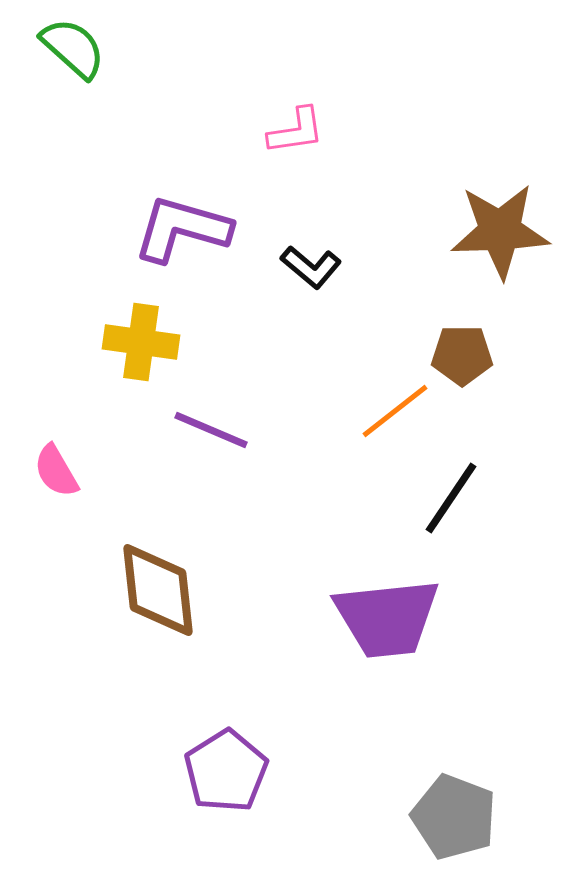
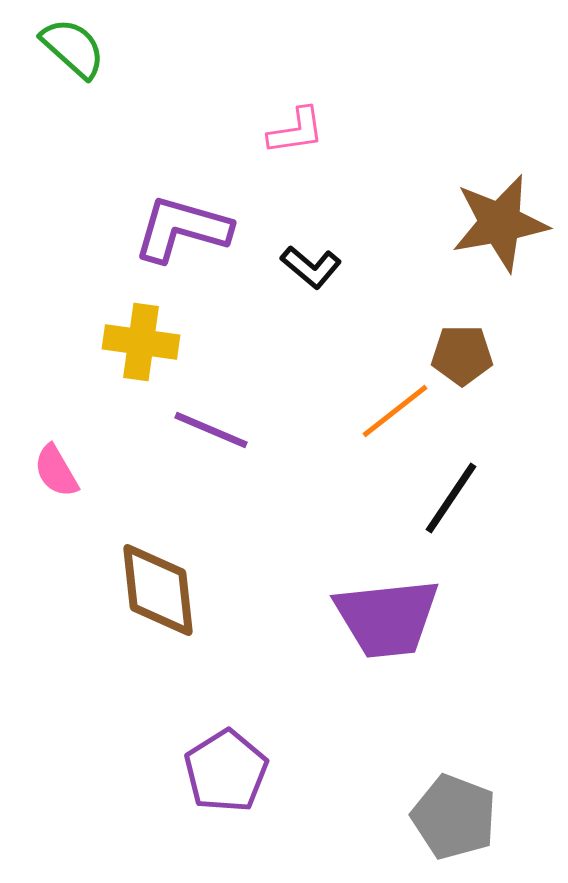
brown star: moved 8 px up; rotated 8 degrees counterclockwise
